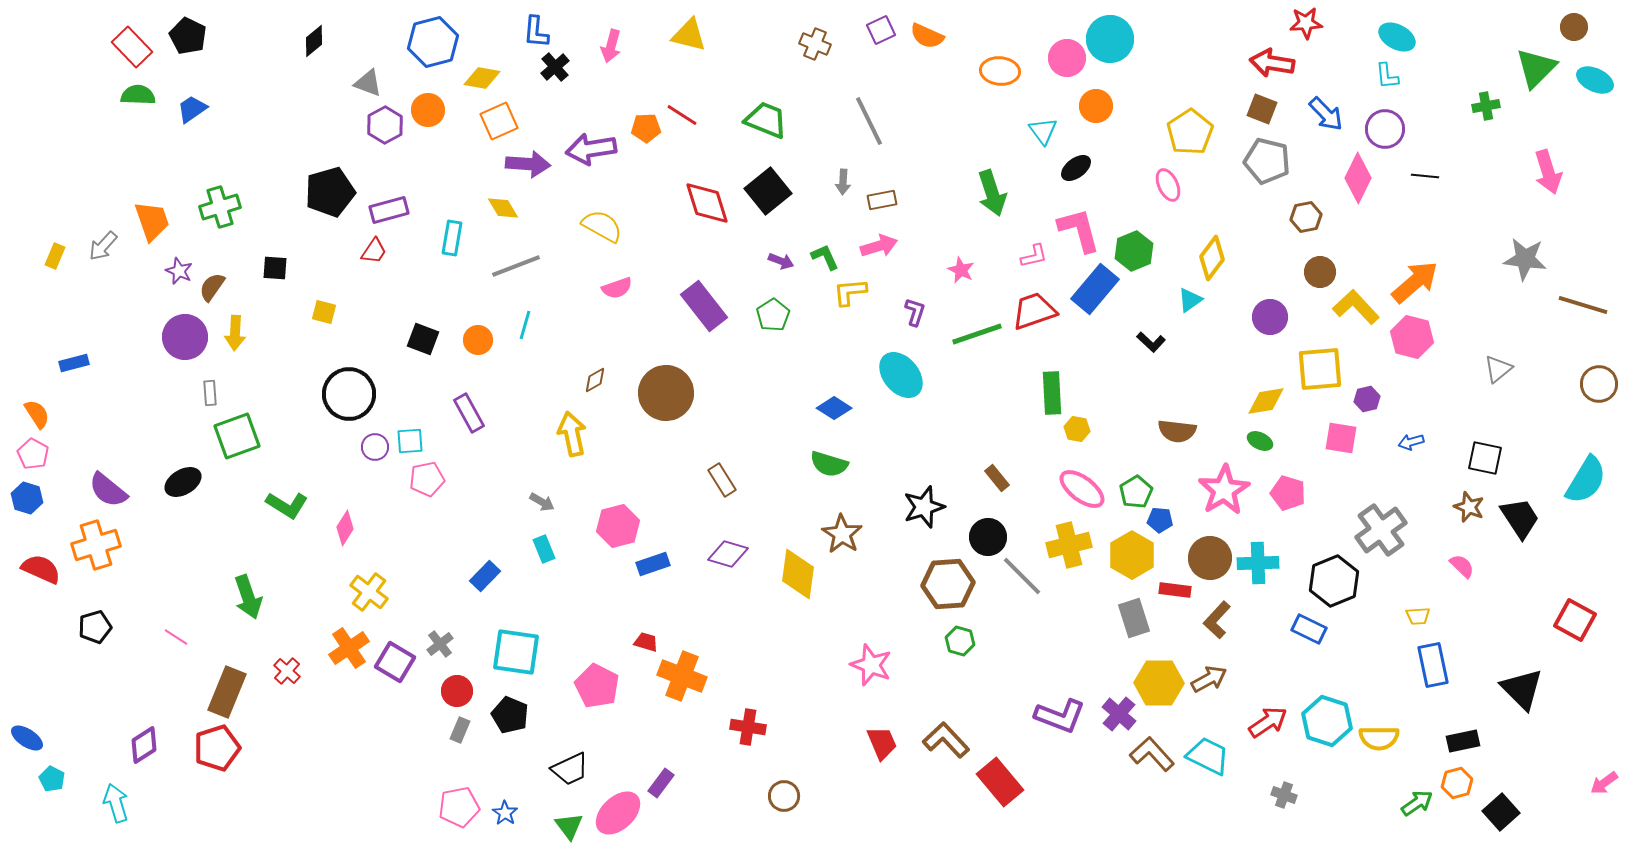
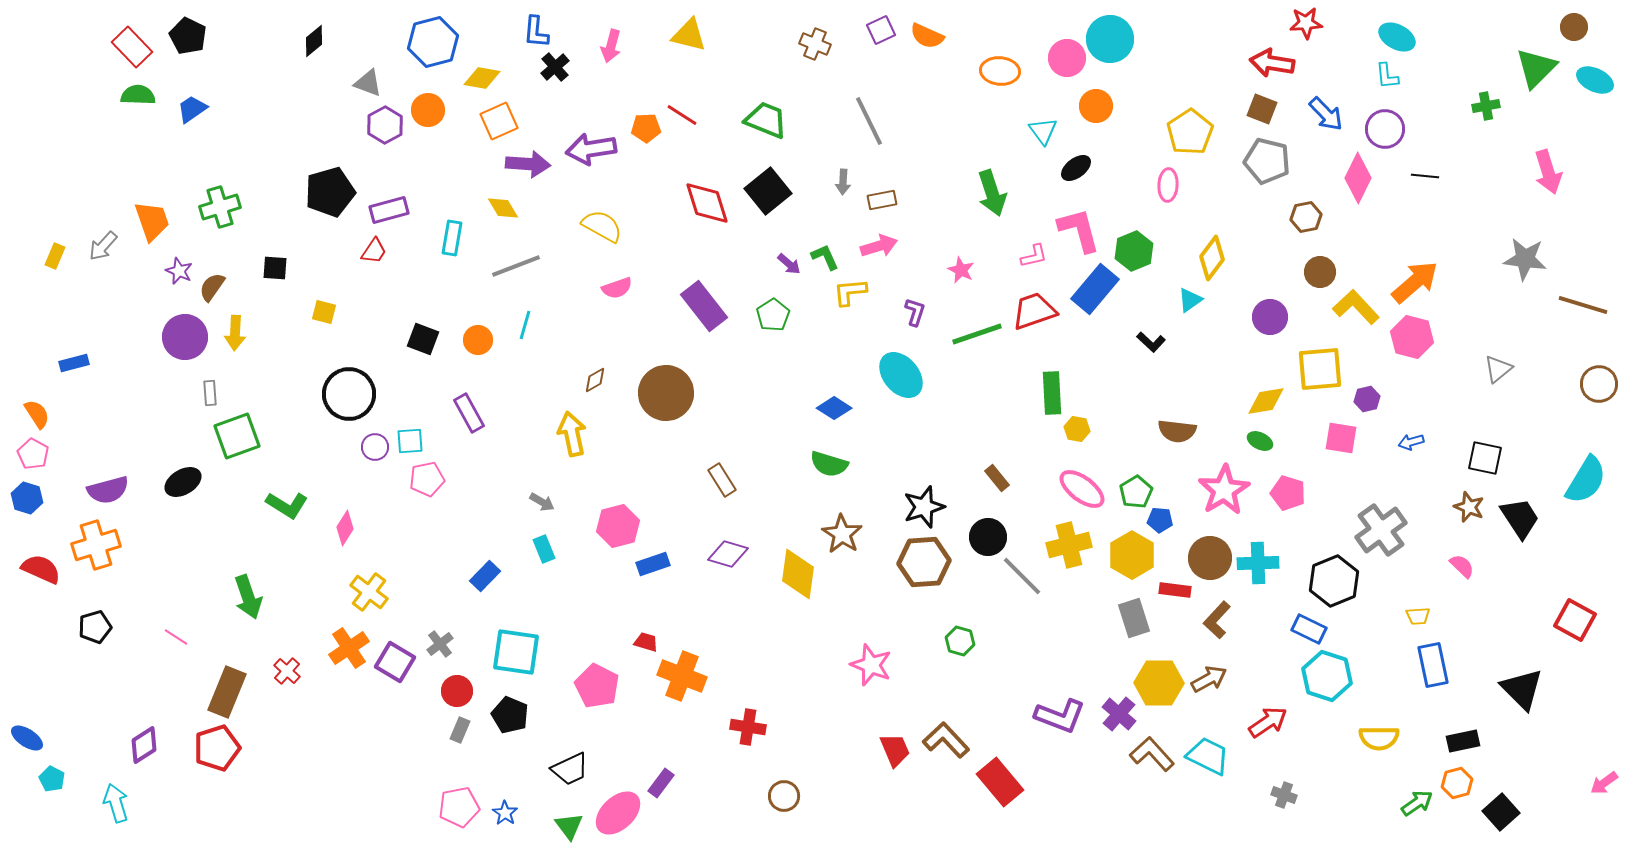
pink ellipse at (1168, 185): rotated 28 degrees clockwise
purple arrow at (781, 261): moved 8 px right, 3 px down; rotated 20 degrees clockwise
purple semicircle at (108, 490): rotated 54 degrees counterclockwise
brown hexagon at (948, 584): moved 24 px left, 22 px up
cyan hexagon at (1327, 721): moved 45 px up
red trapezoid at (882, 743): moved 13 px right, 7 px down
